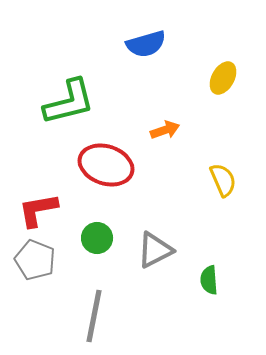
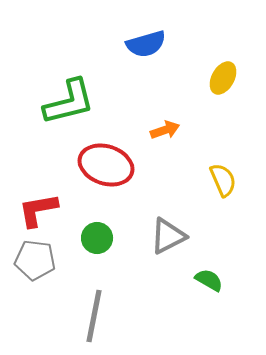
gray triangle: moved 13 px right, 14 px up
gray pentagon: rotated 15 degrees counterclockwise
green semicircle: rotated 124 degrees clockwise
